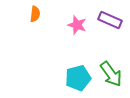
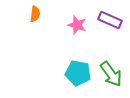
cyan pentagon: moved 5 px up; rotated 25 degrees clockwise
